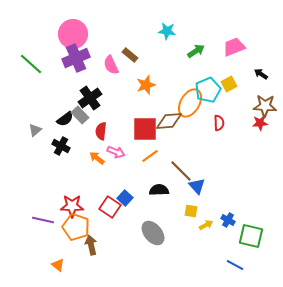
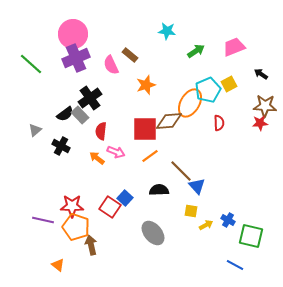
black semicircle at (65, 119): moved 5 px up
